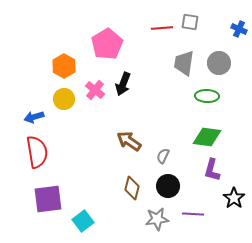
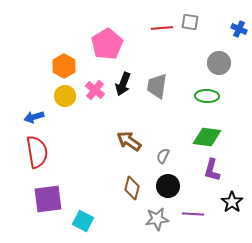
gray trapezoid: moved 27 px left, 23 px down
yellow circle: moved 1 px right, 3 px up
black star: moved 2 px left, 4 px down
cyan square: rotated 25 degrees counterclockwise
